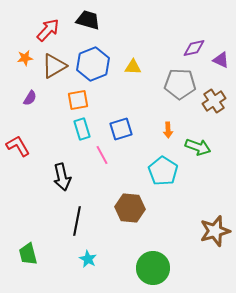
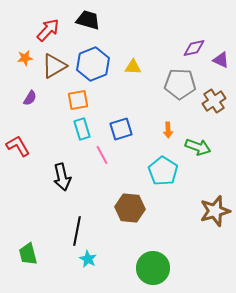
black line: moved 10 px down
brown star: moved 20 px up
